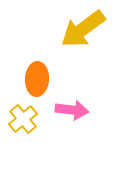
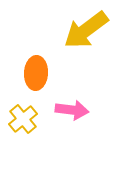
yellow arrow: moved 3 px right, 1 px down
orange ellipse: moved 1 px left, 6 px up
